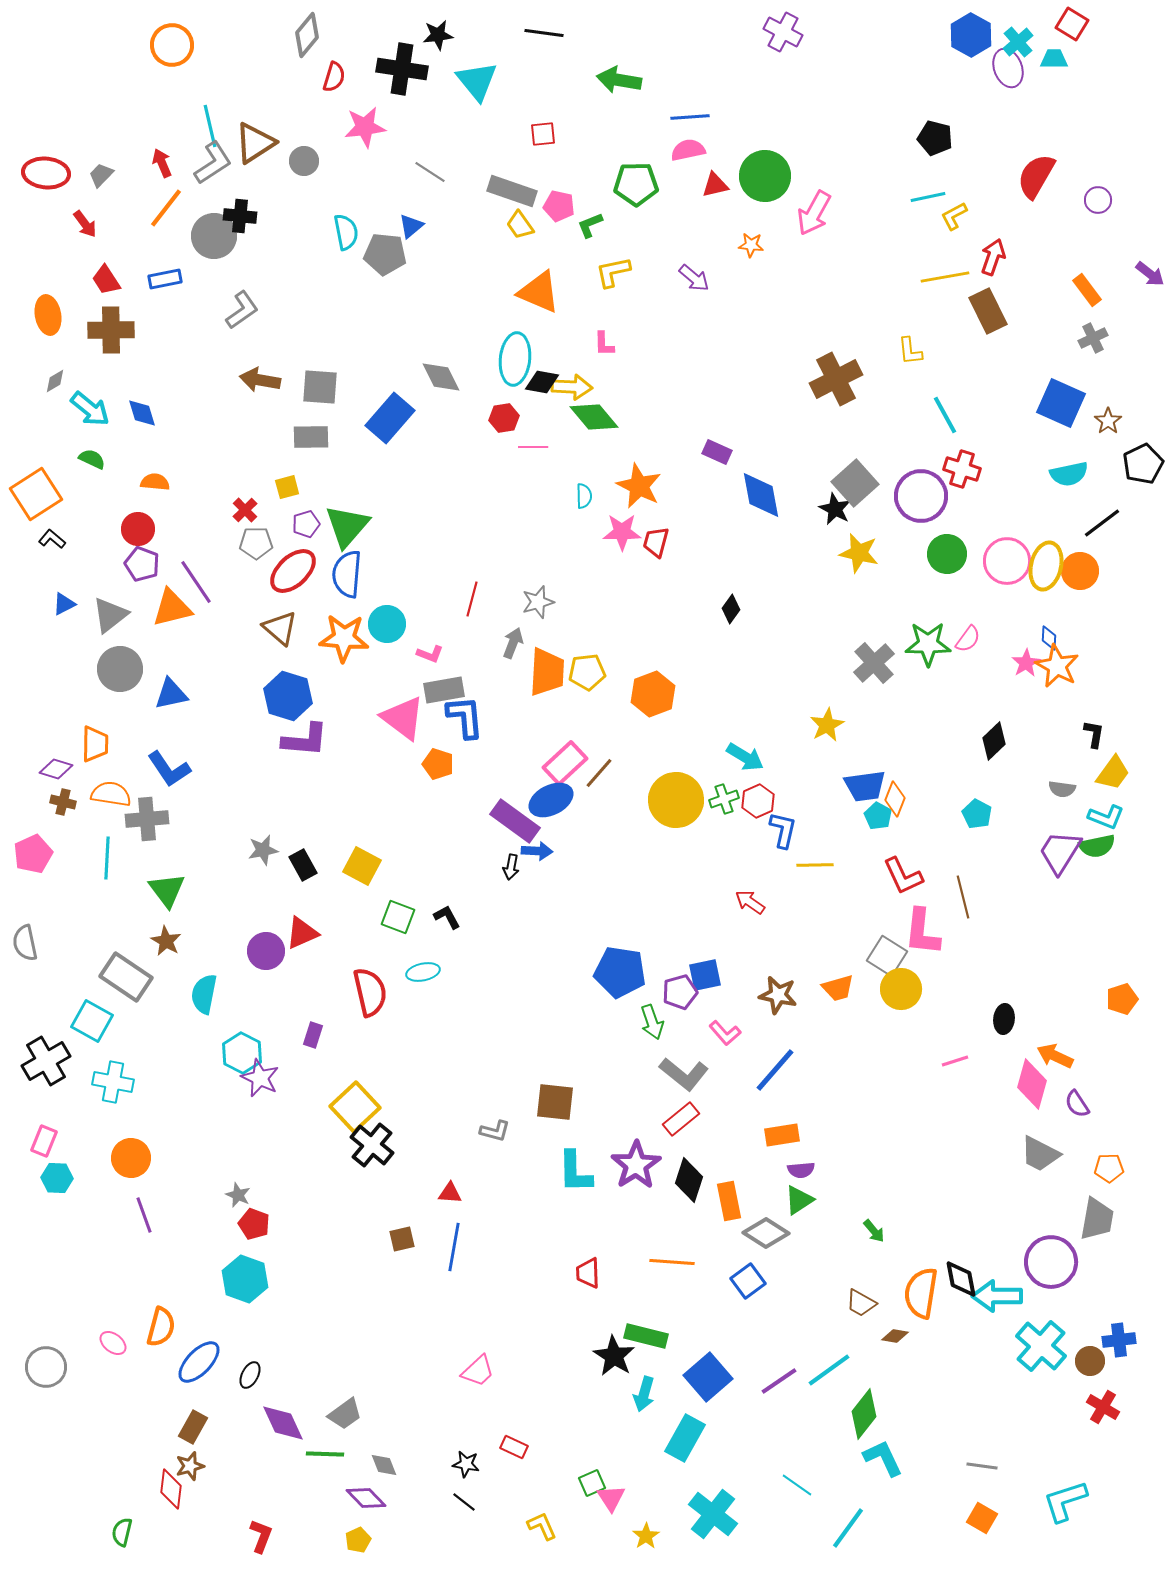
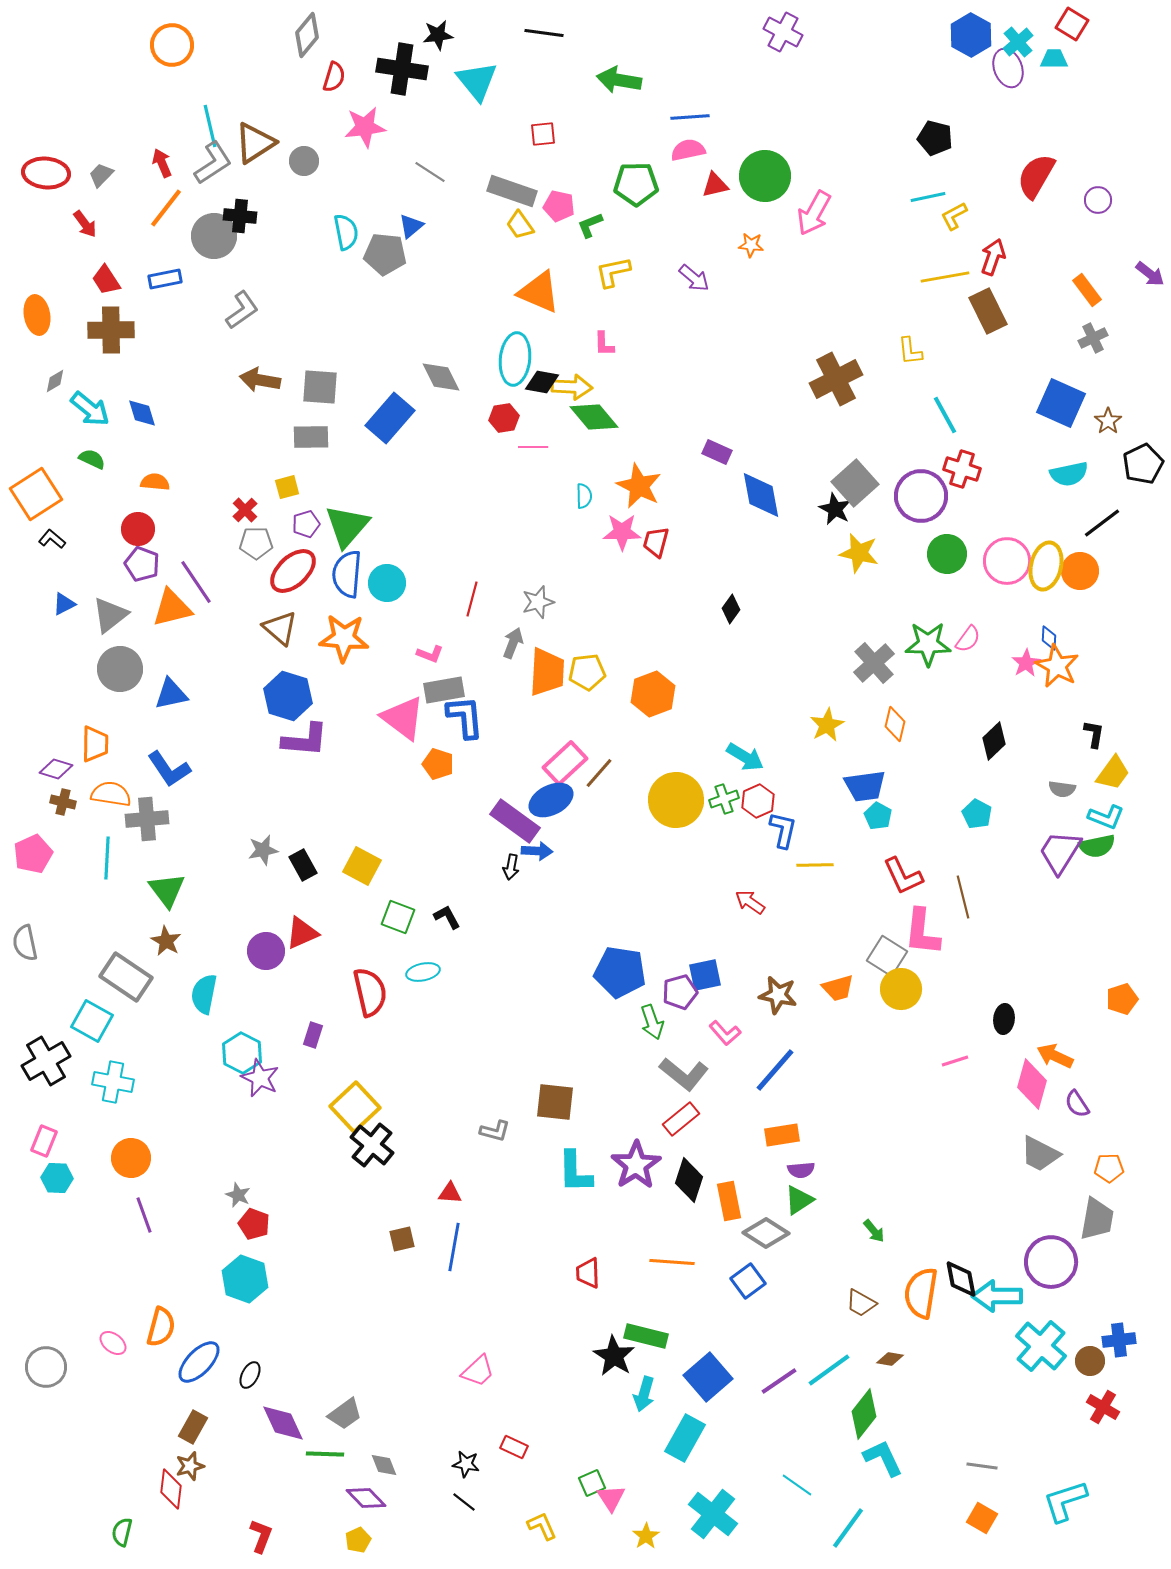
orange ellipse at (48, 315): moved 11 px left
cyan circle at (387, 624): moved 41 px up
orange diamond at (895, 799): moved 75 px up; rotated 8 degrees counterclockwise
brown diamond at (895, 1336): moved 5 px left, 23 px down
